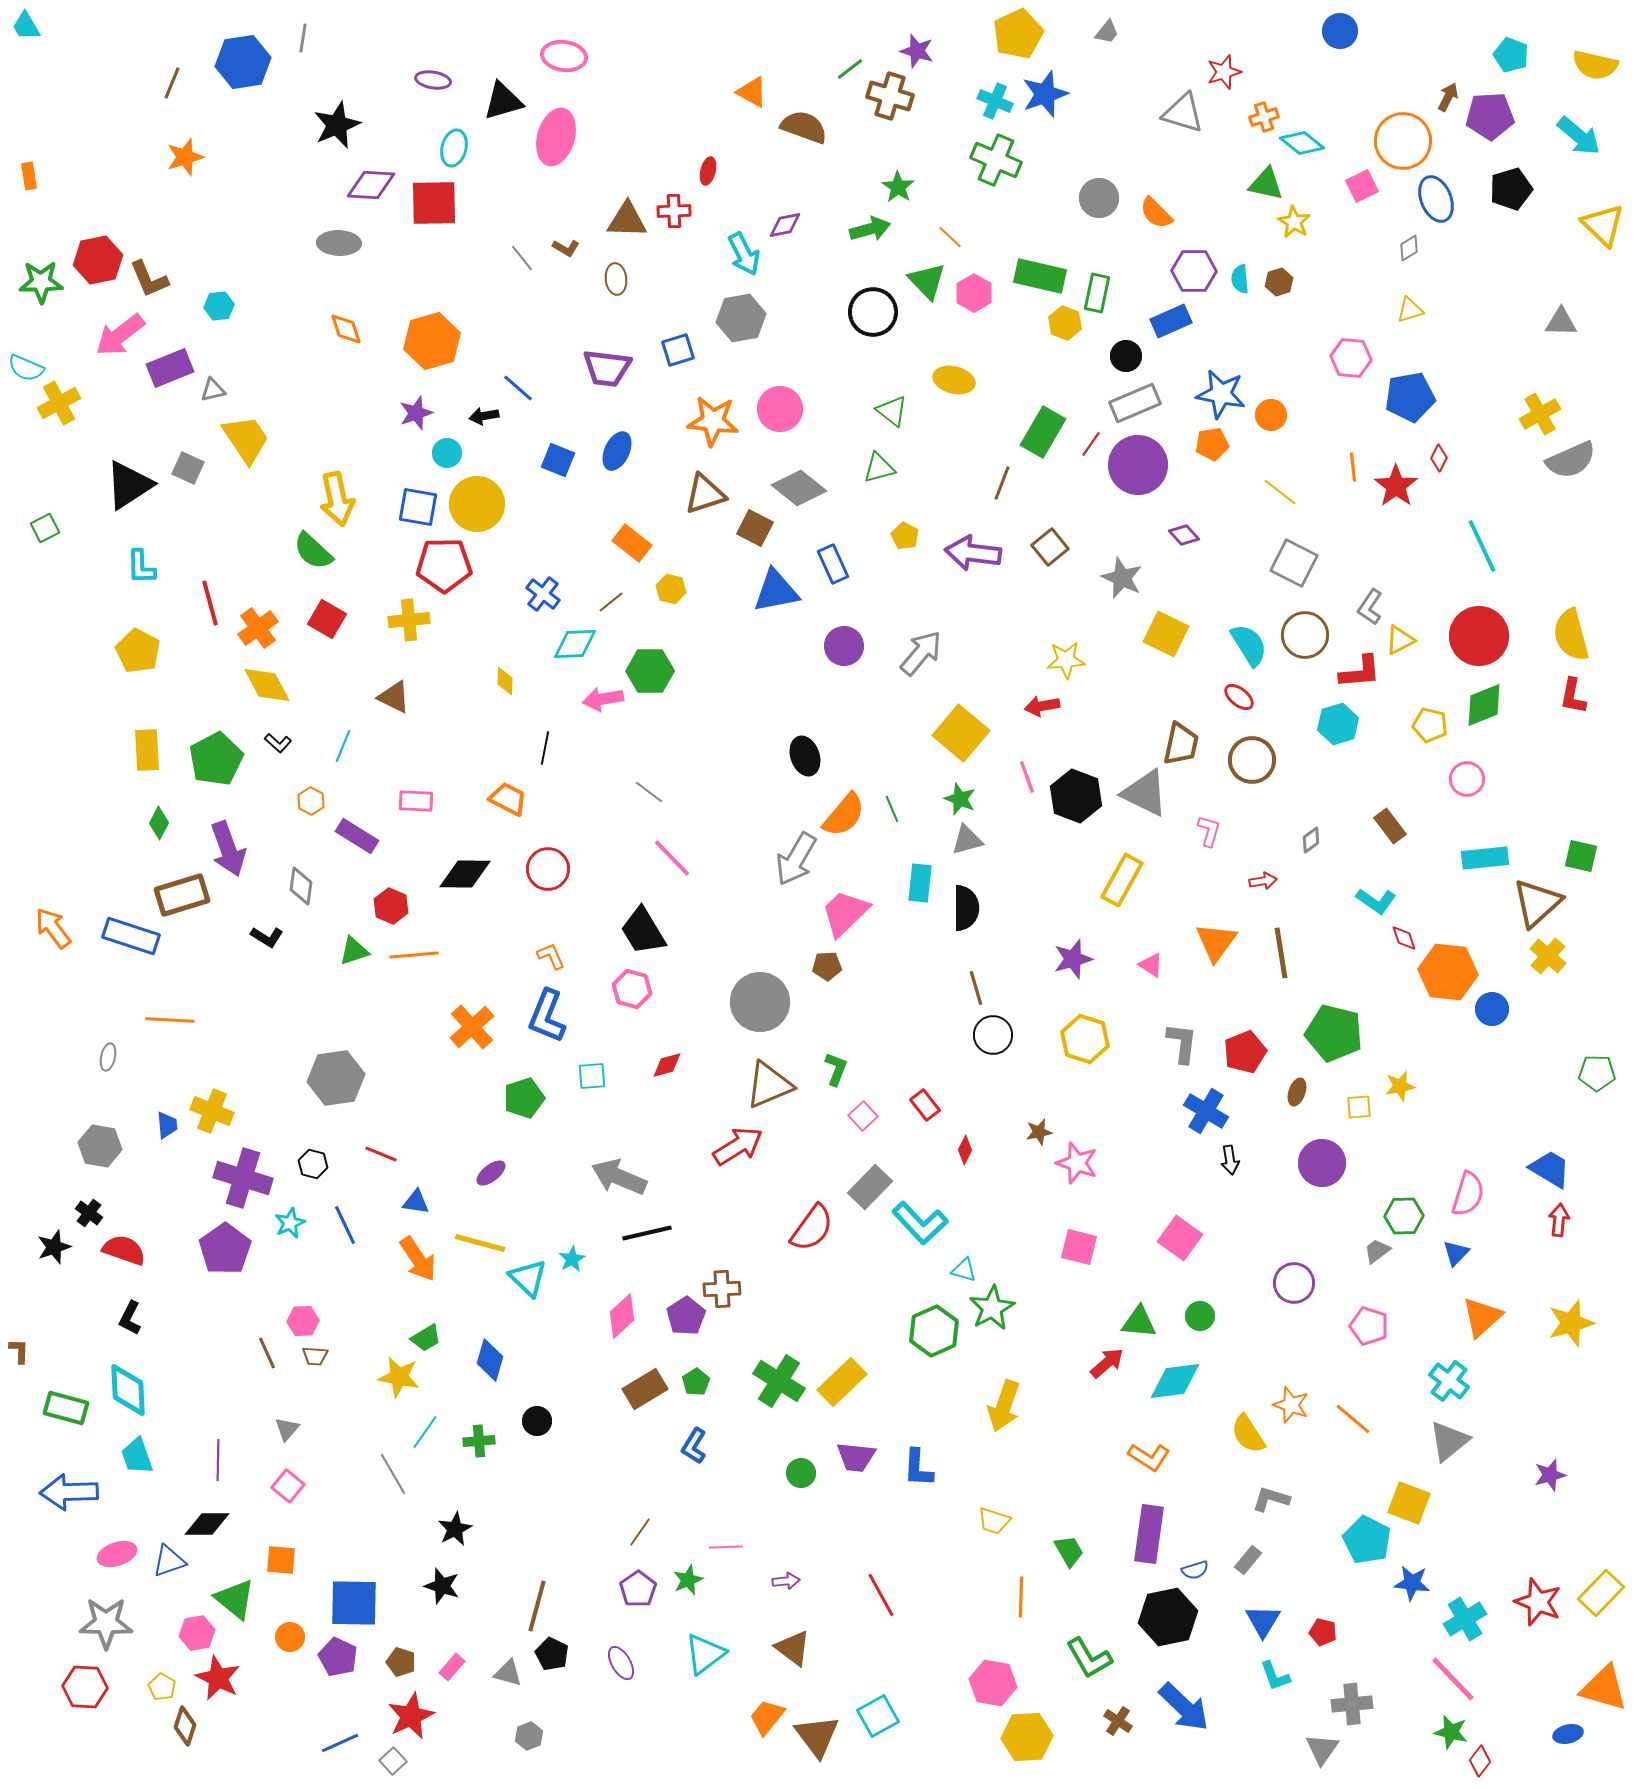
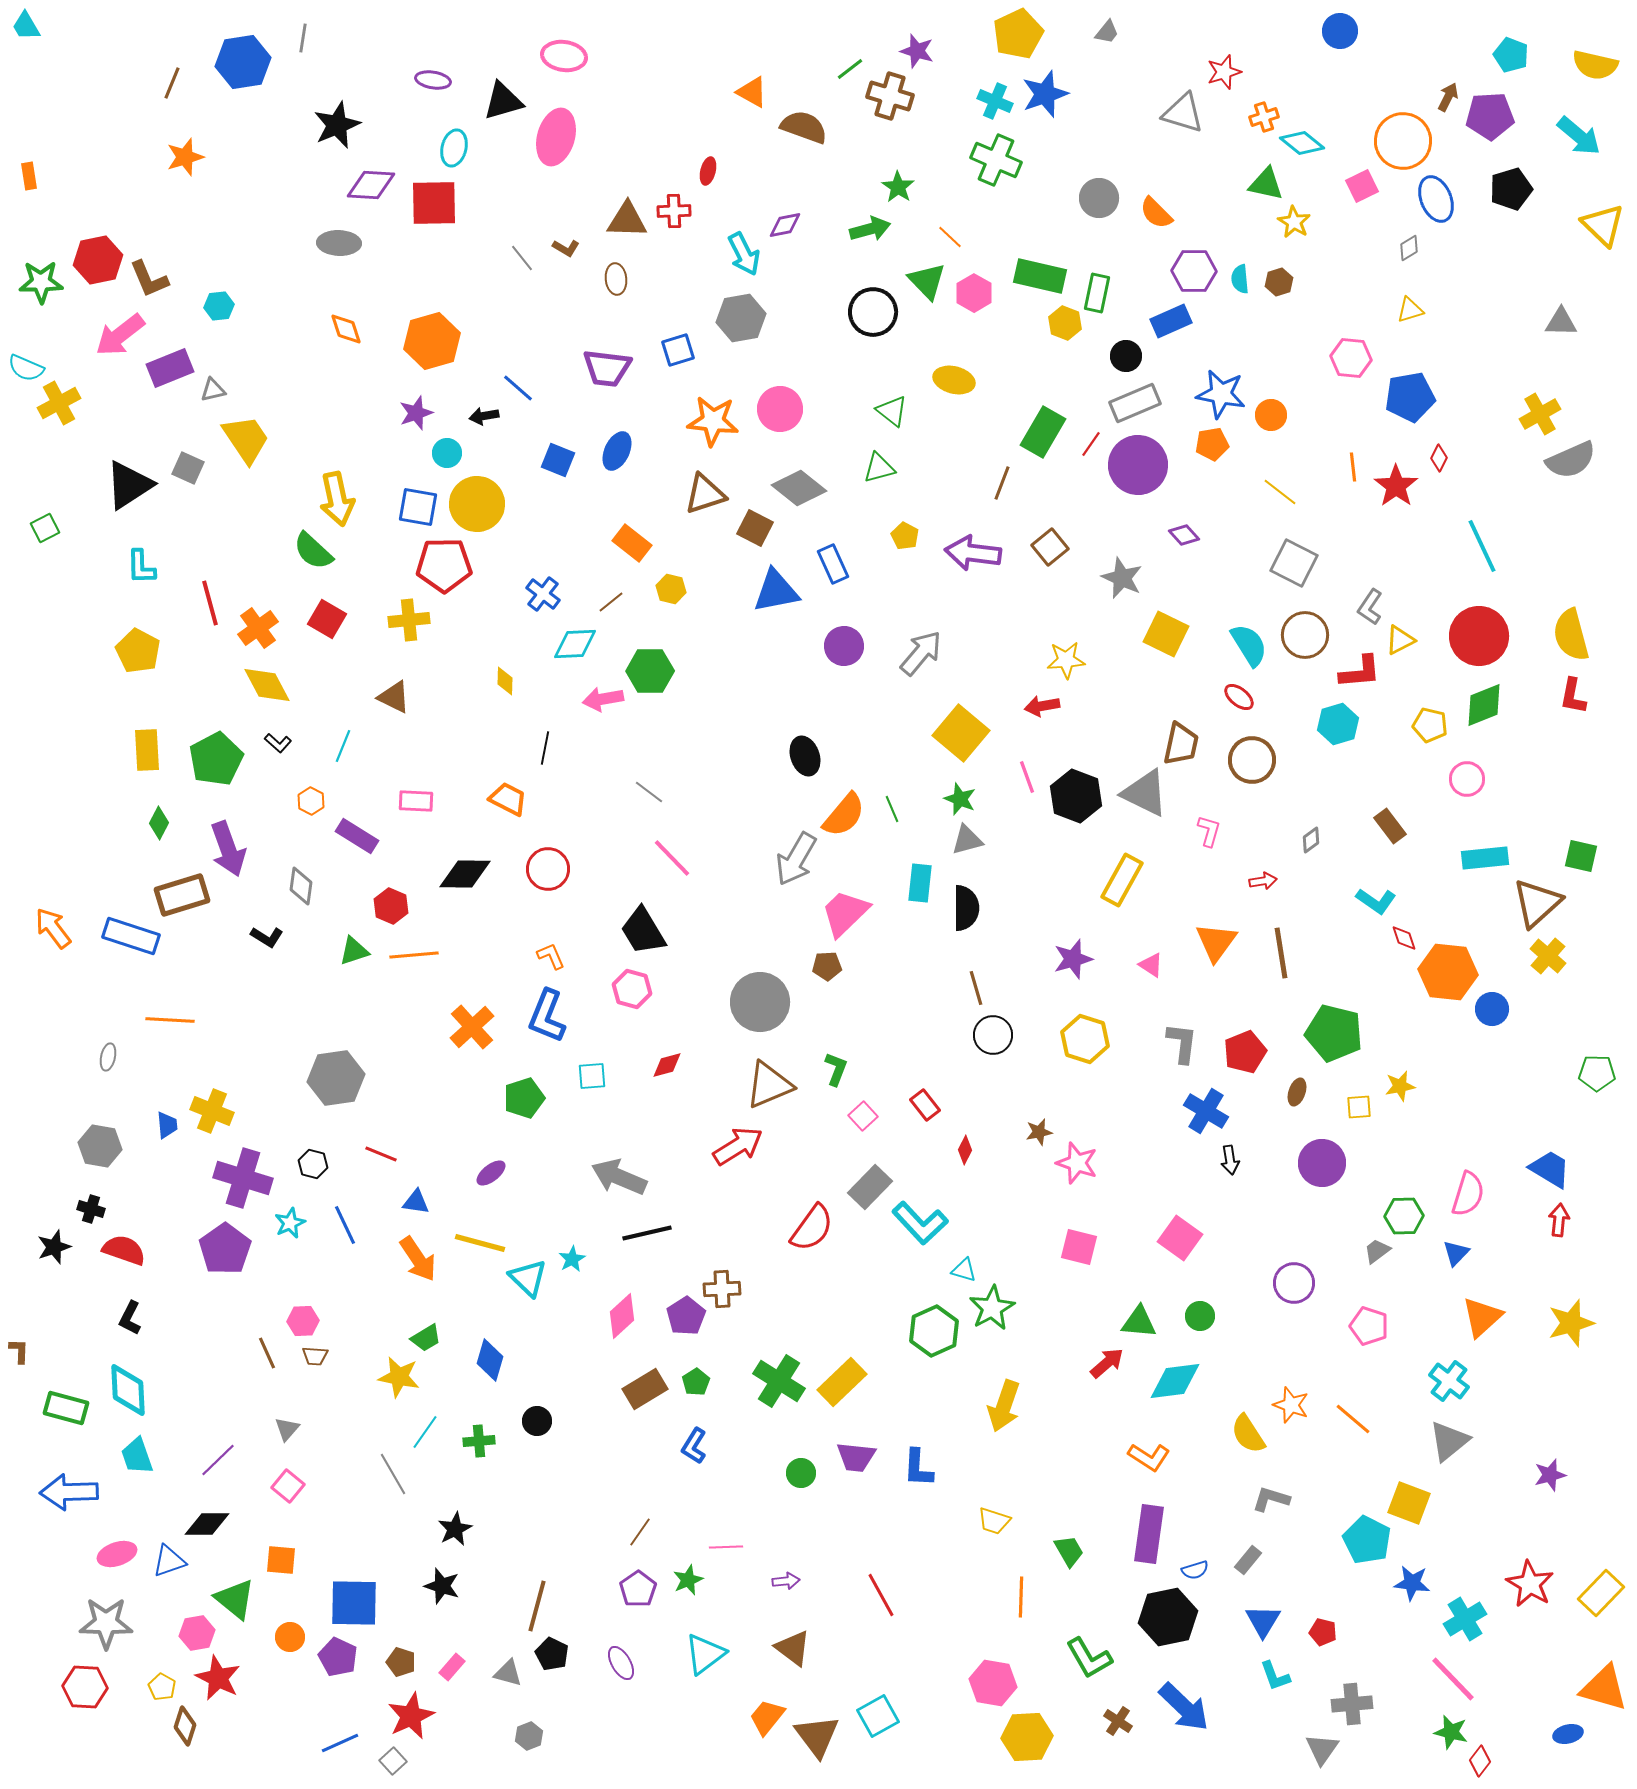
black cross at (89, 1213): moved 2 px right, 4 px up; rotated 20 degrees counterclockwise
purple line at (218, 1460): rotated 45 degrees clockwise
red star at (1538, 1602): moved 8 px left, 18 px up; rotated 9 degrees clockwise
